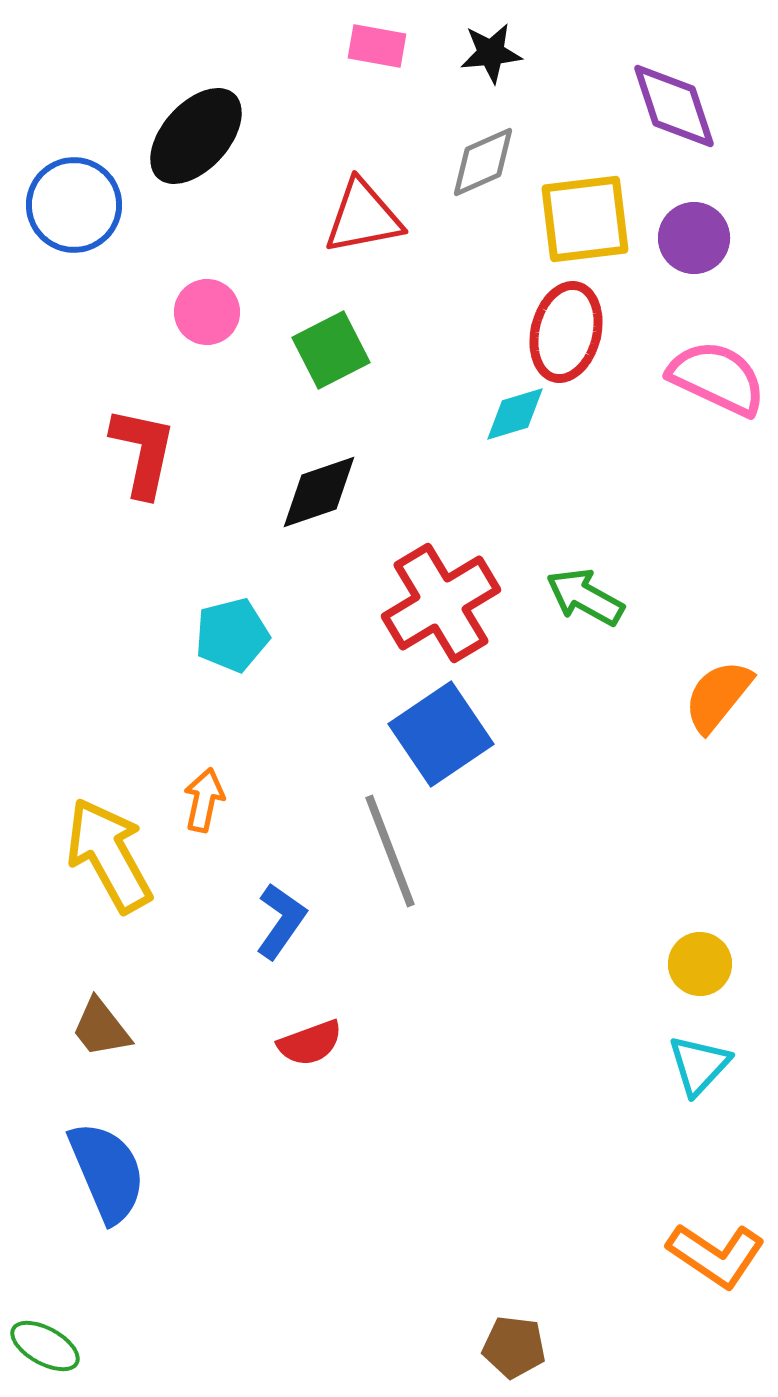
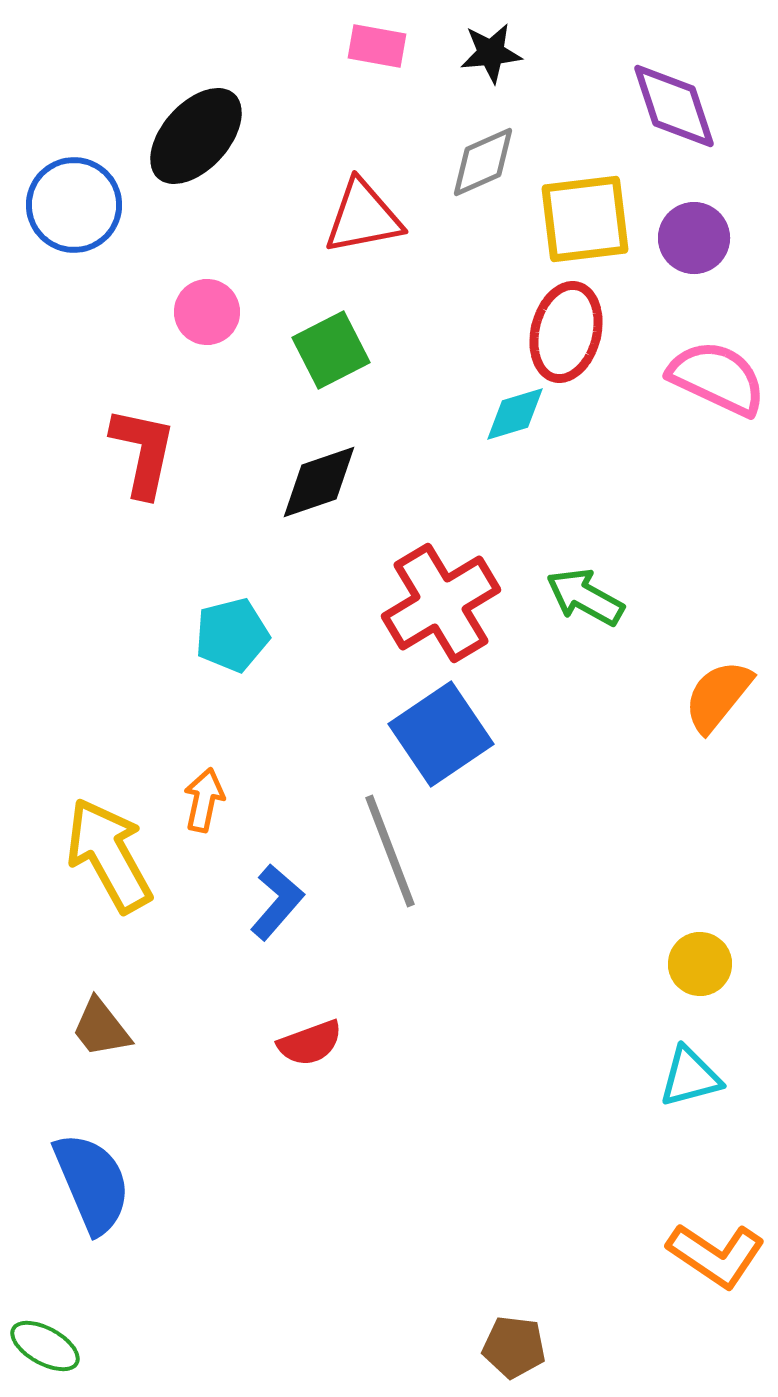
black diamond: moved 10 px up
blue L-shape: moved 4 px left, 19 px up; rotated 6 degrees clockwise
cyan triangle: moved 9 px left, 12 px down; rotated 32 degrees clockwise
blue semicircle: moved 15 px left, 11 px down
